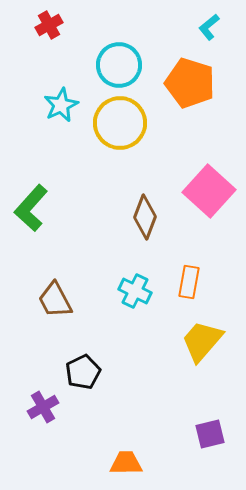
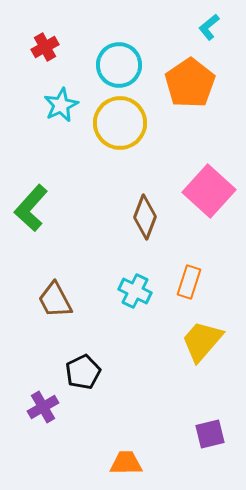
red cross: moved 4 px left, 22 px down
orange pentagon: rotated 21 degrees clockwise
orange rectangle: rotated 8 degrees clockwise
